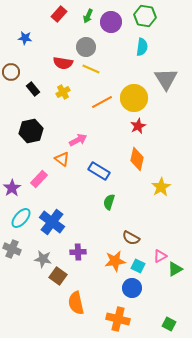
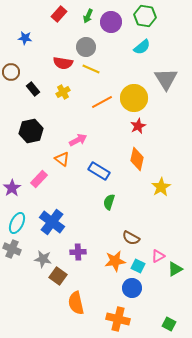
cyan semicircle: rotated 42 degrees clockwise
cyan ellipse: moved 4 px left, 5 px down; rotated 15 degrees counterclockwise
pink triangle: moved 2 px left
